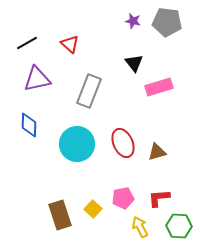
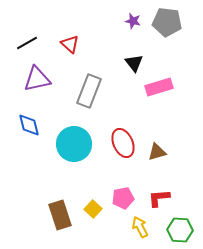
blue diamond: rotated 15 degrees counterclockwise
cyan circle: moved 3 px left
green hexagon: moved 1 px right, 4 px down
